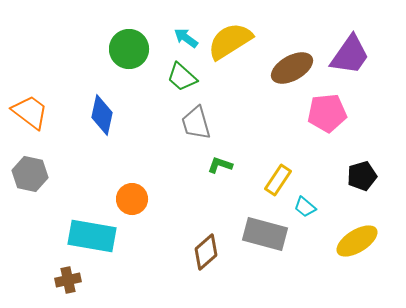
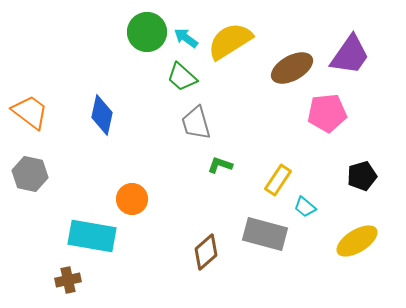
green circle: moved 18 px right, 17 px up
